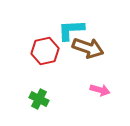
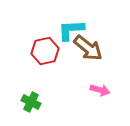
brown arrow: rotated 20 degrees clockwise
green cross: moved 8 px left, 3 px down
